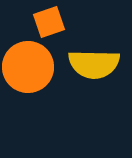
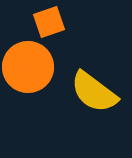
yellow semicircle: moved 28 px down; rotated 36 degrees clockwise
